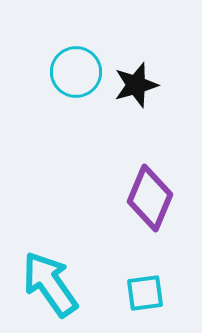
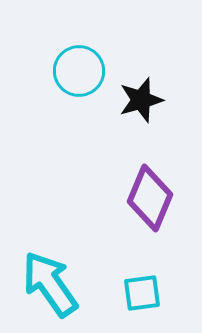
cyan circle: moved 3 px right, 1 px up
black star: moved 5 px right, 15 px down
cyan square: moved 3 px left
